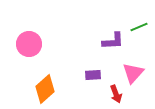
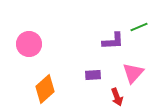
red arrow: moved 1 px right, 3 px down
